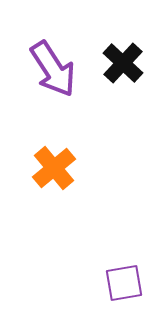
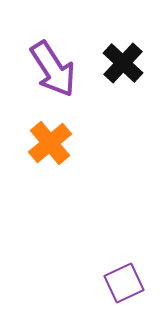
orange cross: moved 4 px left, 25 px up
purple square: rotated 15 degrees counterclockwise
